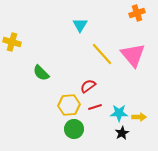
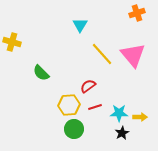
yellow arrow: moved 1 px right
